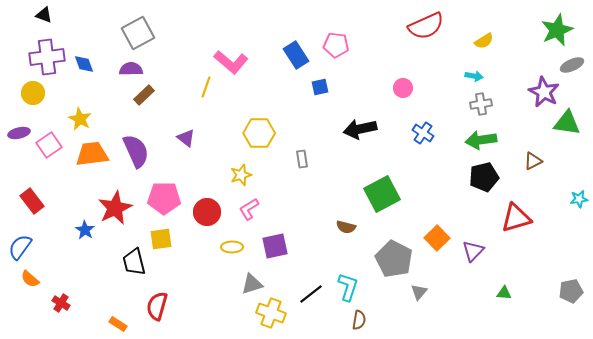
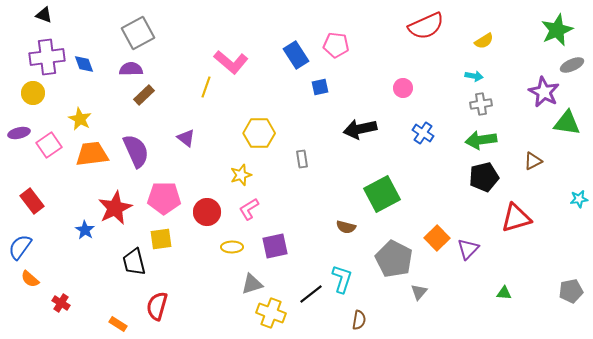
purple triangle at (473, 251): moved 5 px left, 2 px up
cyan L-shape at (348, 287): moved 6 px left, 8 px up
